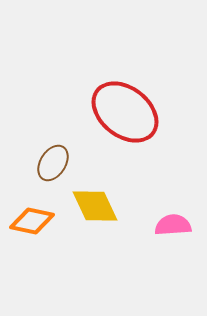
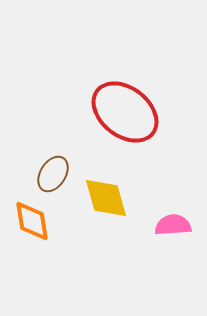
brown ellipse: moved 11 px down
yellow diamond: moved 11 px right, 8 px up; rotated 9 degrees clockwise
orange diamond: rotated 69 degrees clockwise
